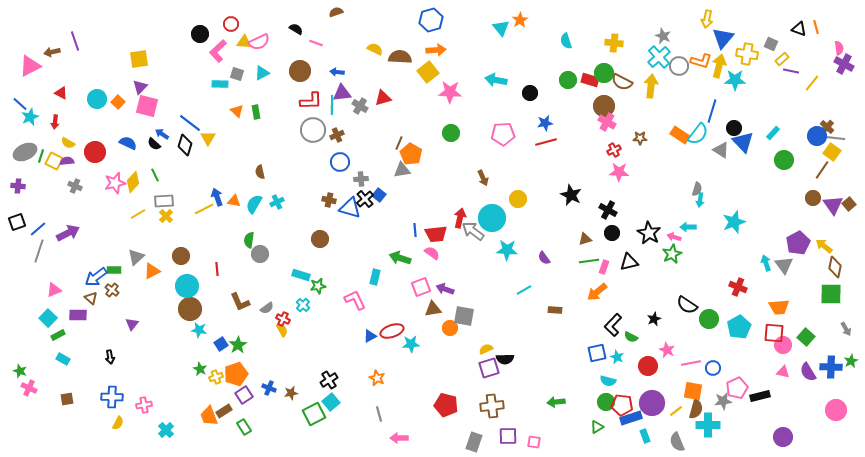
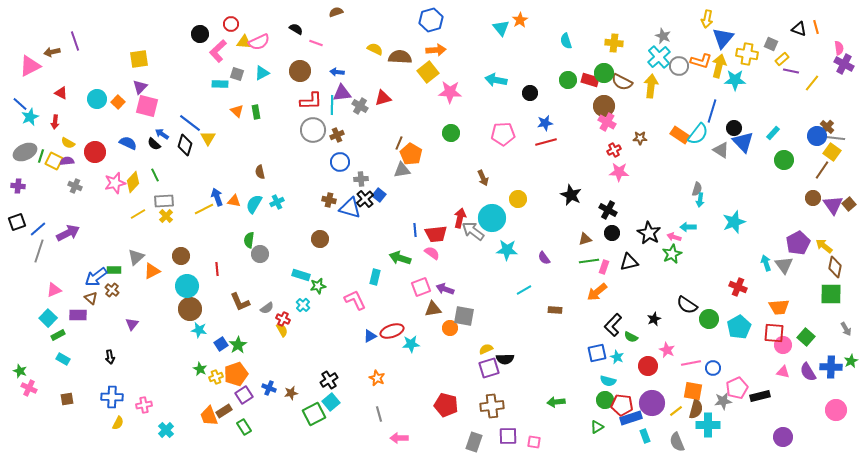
green circle at (606, 402): moved 1 px left, 2 px up
